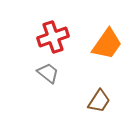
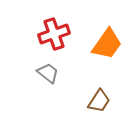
red cross: moved 1 px right, 3 px up
